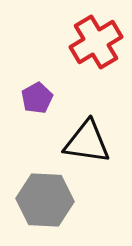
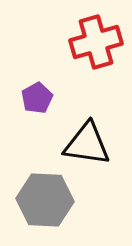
red cross: rotated 15 degrees clockwise
black triangle: moved 2 px down
